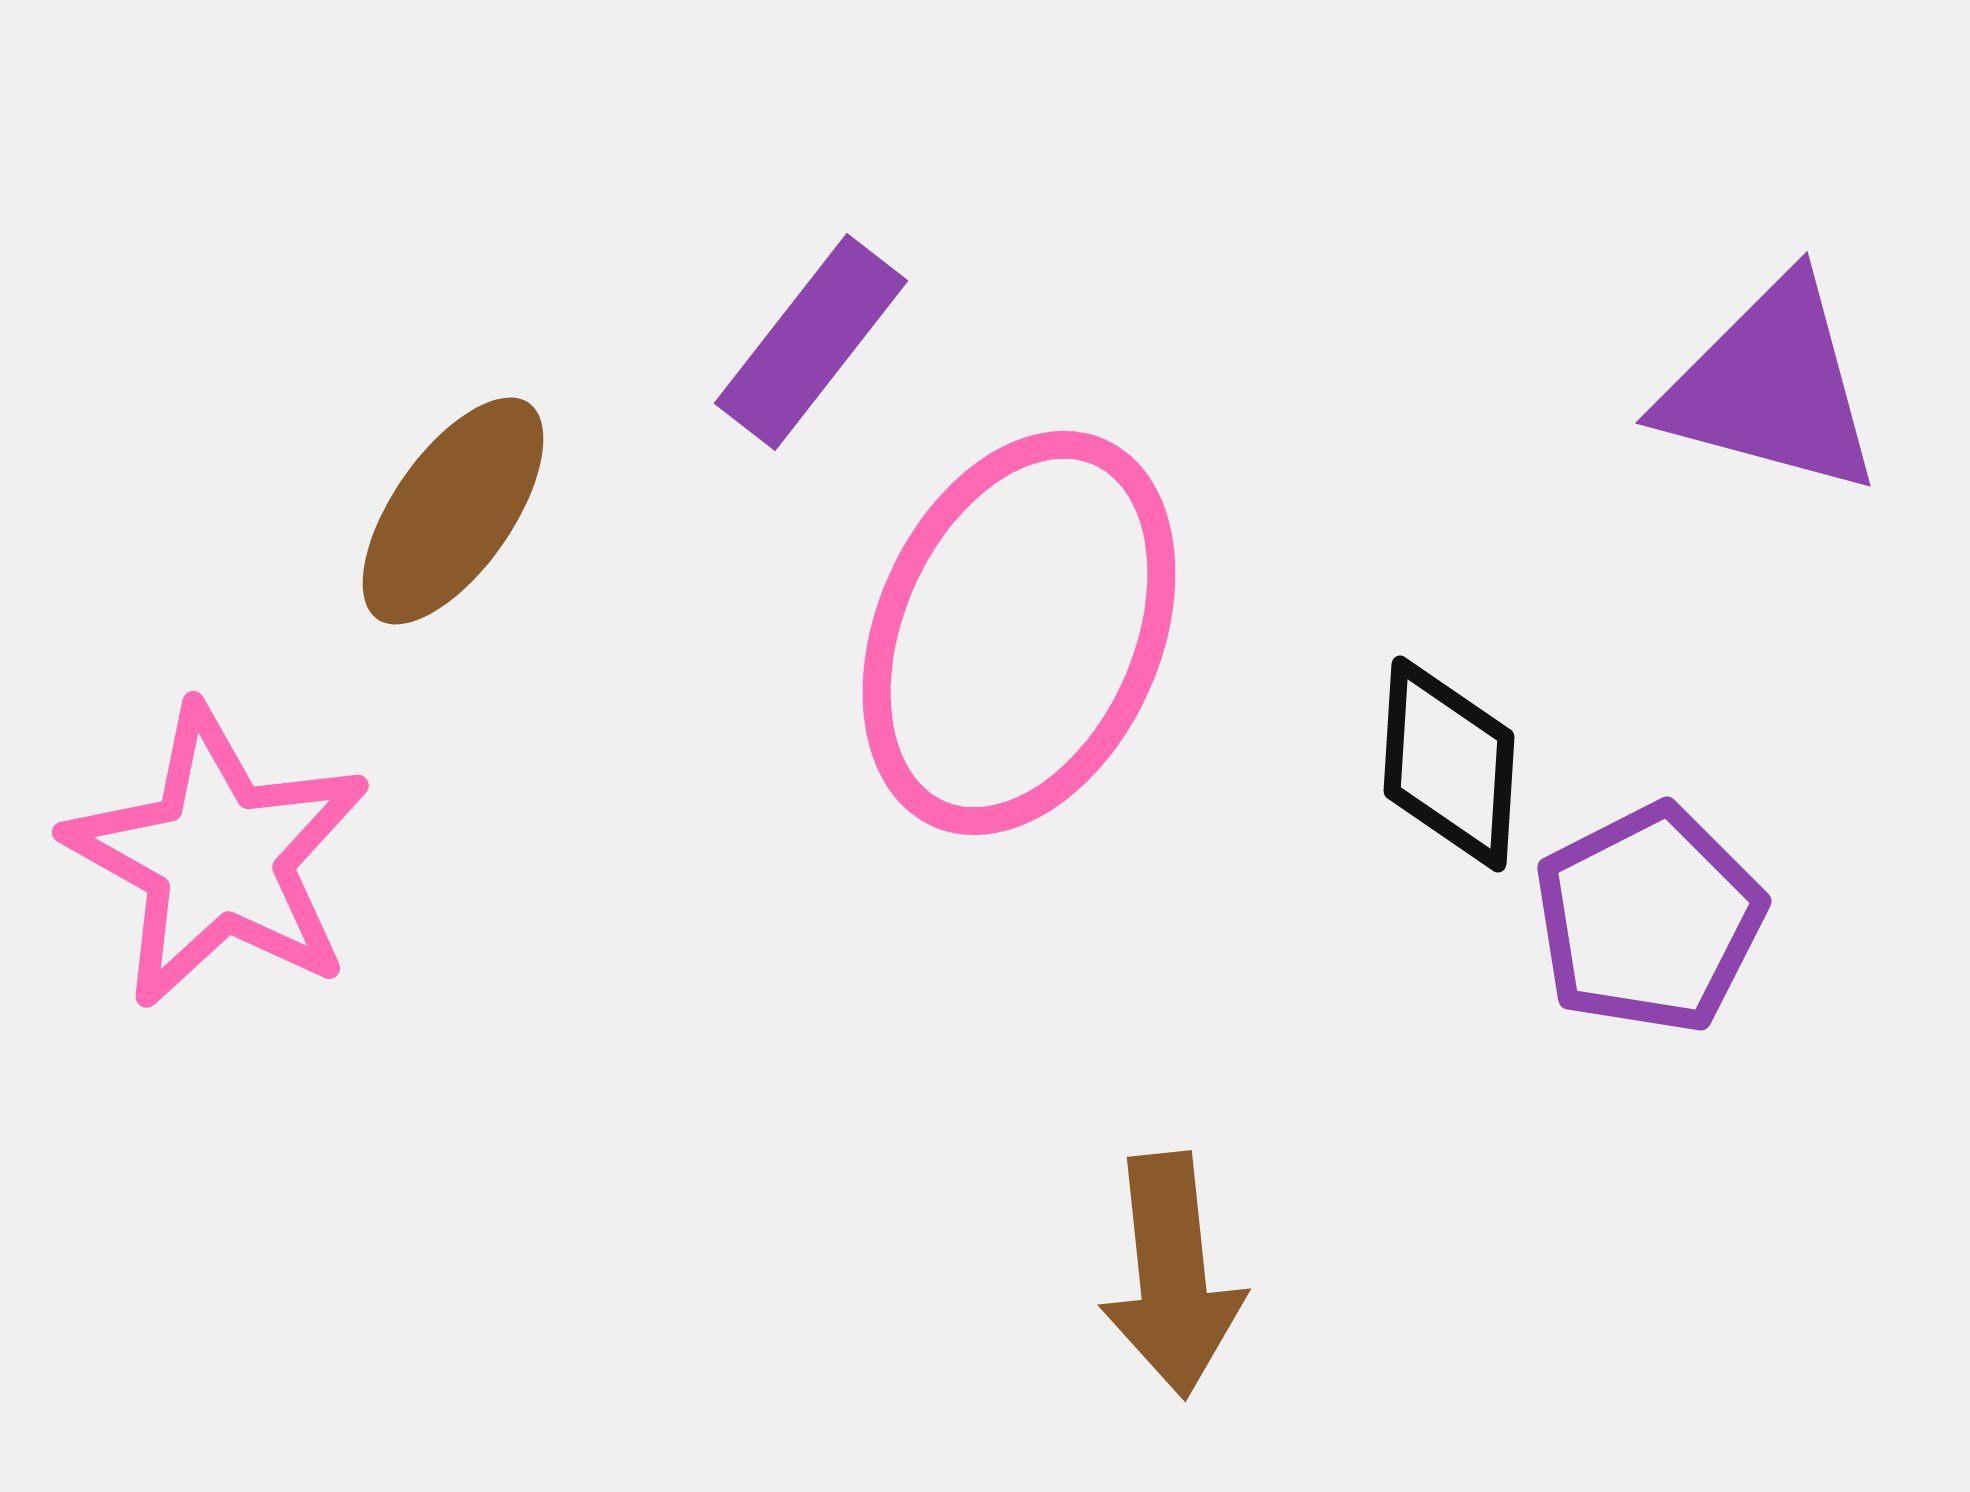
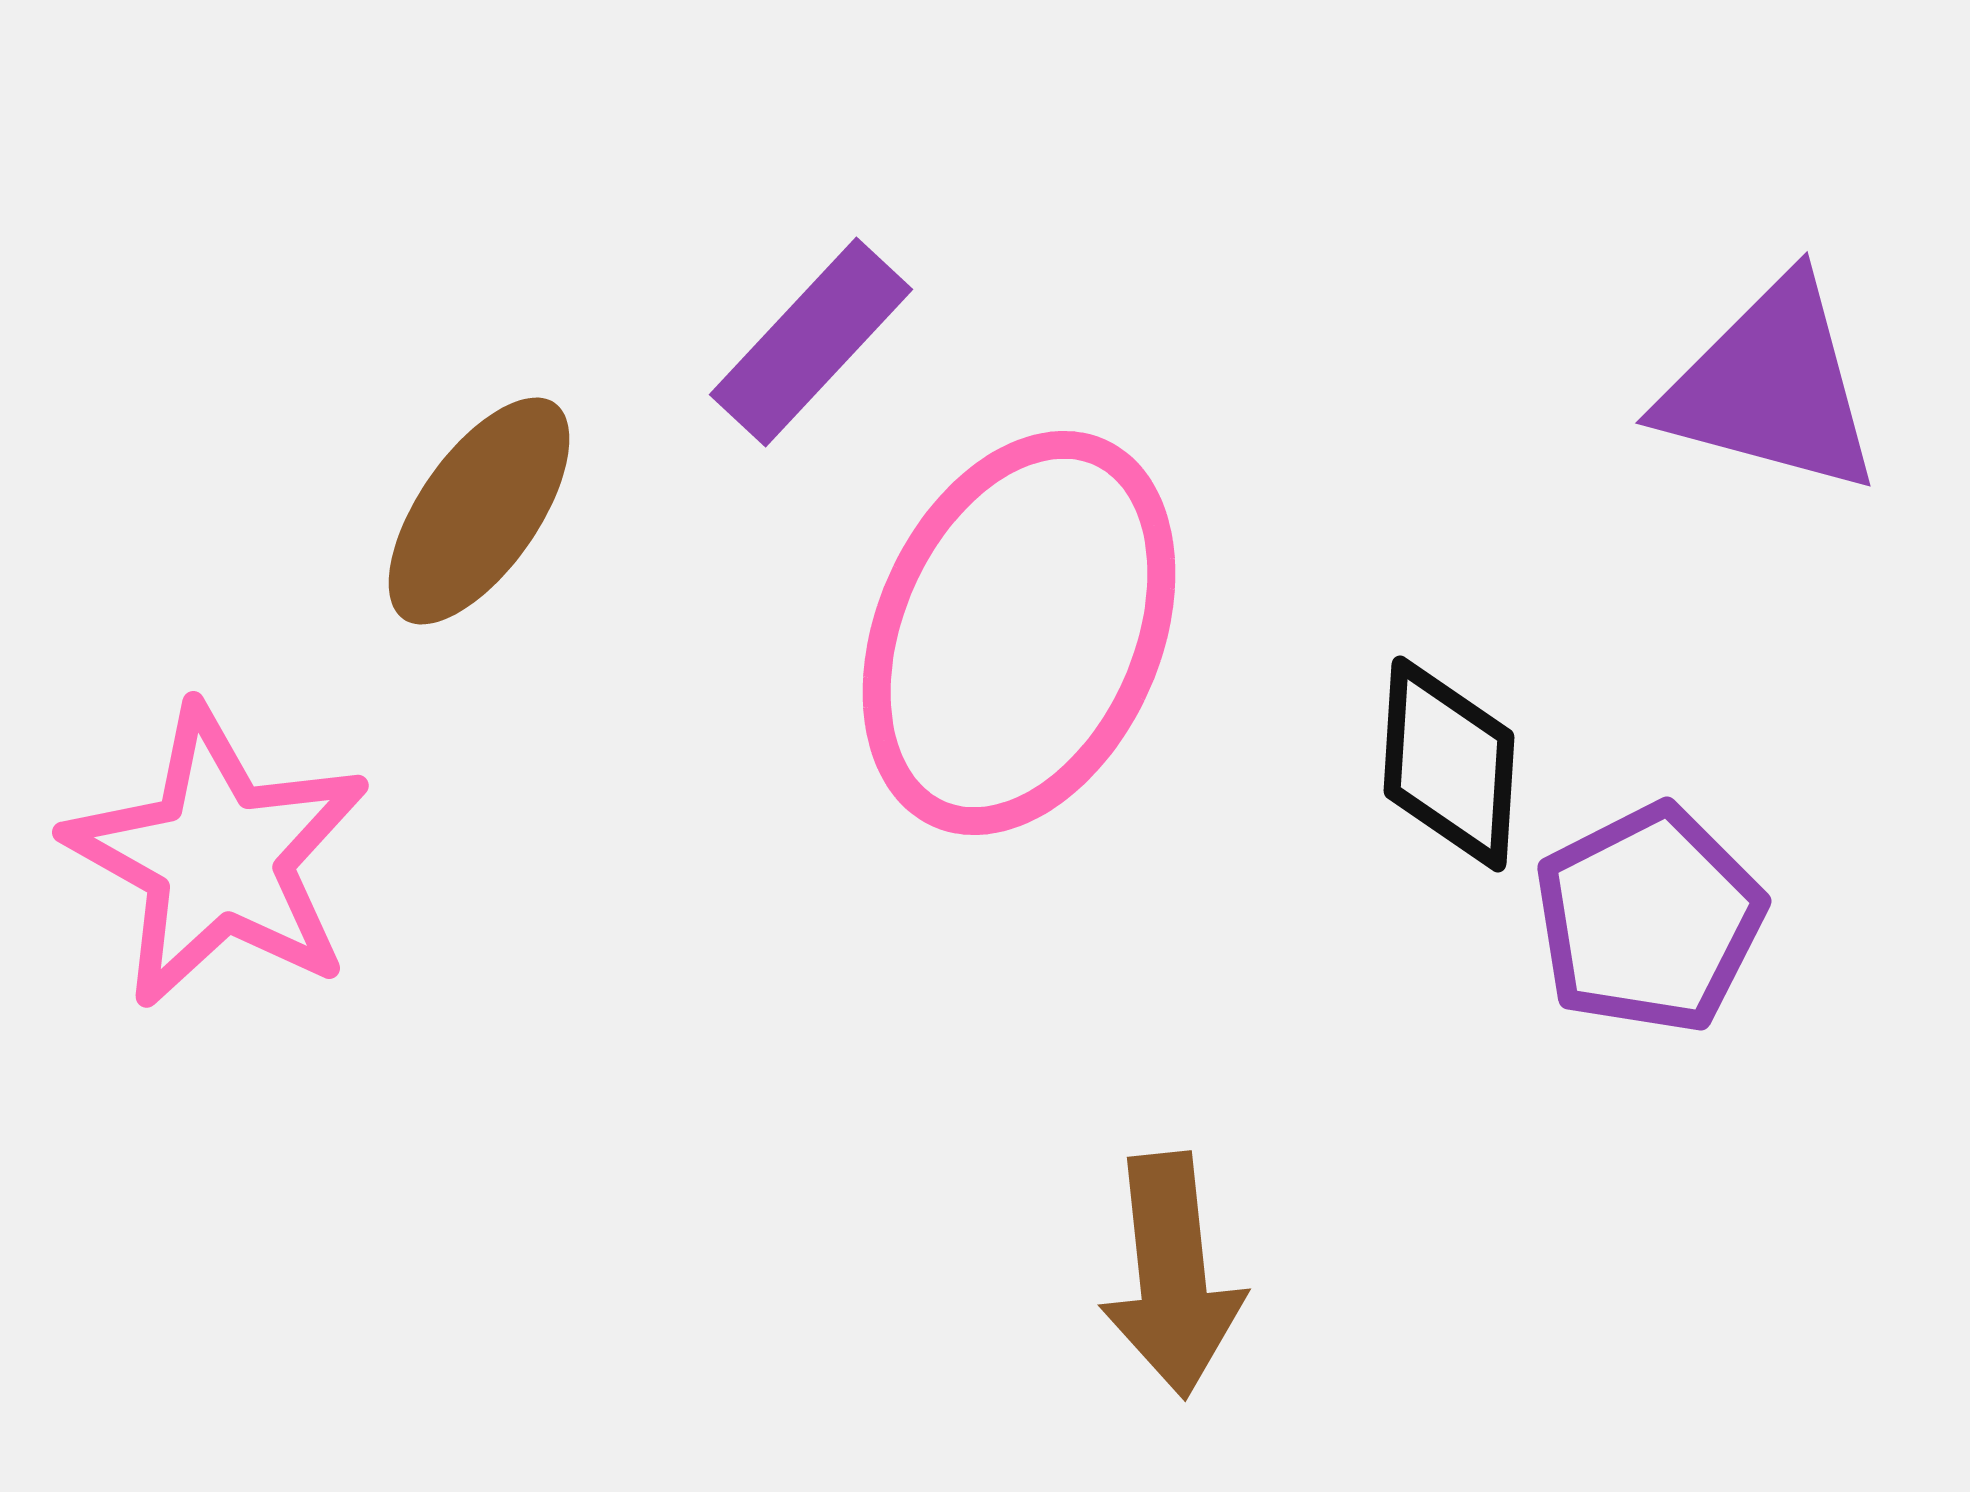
purple rectangle: rotated 5 degrees clockwise
brown ellipse: moved 26 px right
